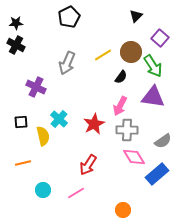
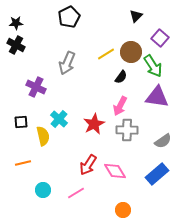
yellow line: moved 3 px right, 1 px up
purple triangle: moved 4 px right
pink diamond: moved 19 px left, 14 px down
